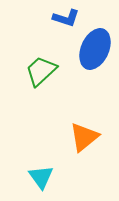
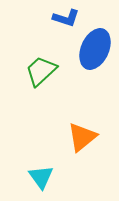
orange triangle: moved 2 px left
